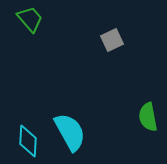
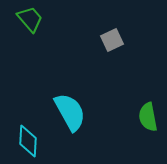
cyan semicircle: moved 20 px up
